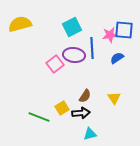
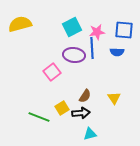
pink star: moved 13 px left, 3 px up
blue semicircle: moved 6 px up; rotated 144 degrees counterclockwise
pink square: moved 3 px left, 8 px down
